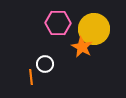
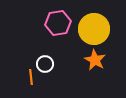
pink hexagon: rotated 10 degrees counterclockwise
orange star: moved 13 px right, 13 px down
